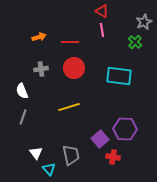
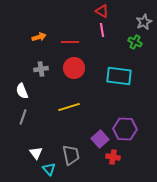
green cross: rotated 16 degrees counterclockwise
